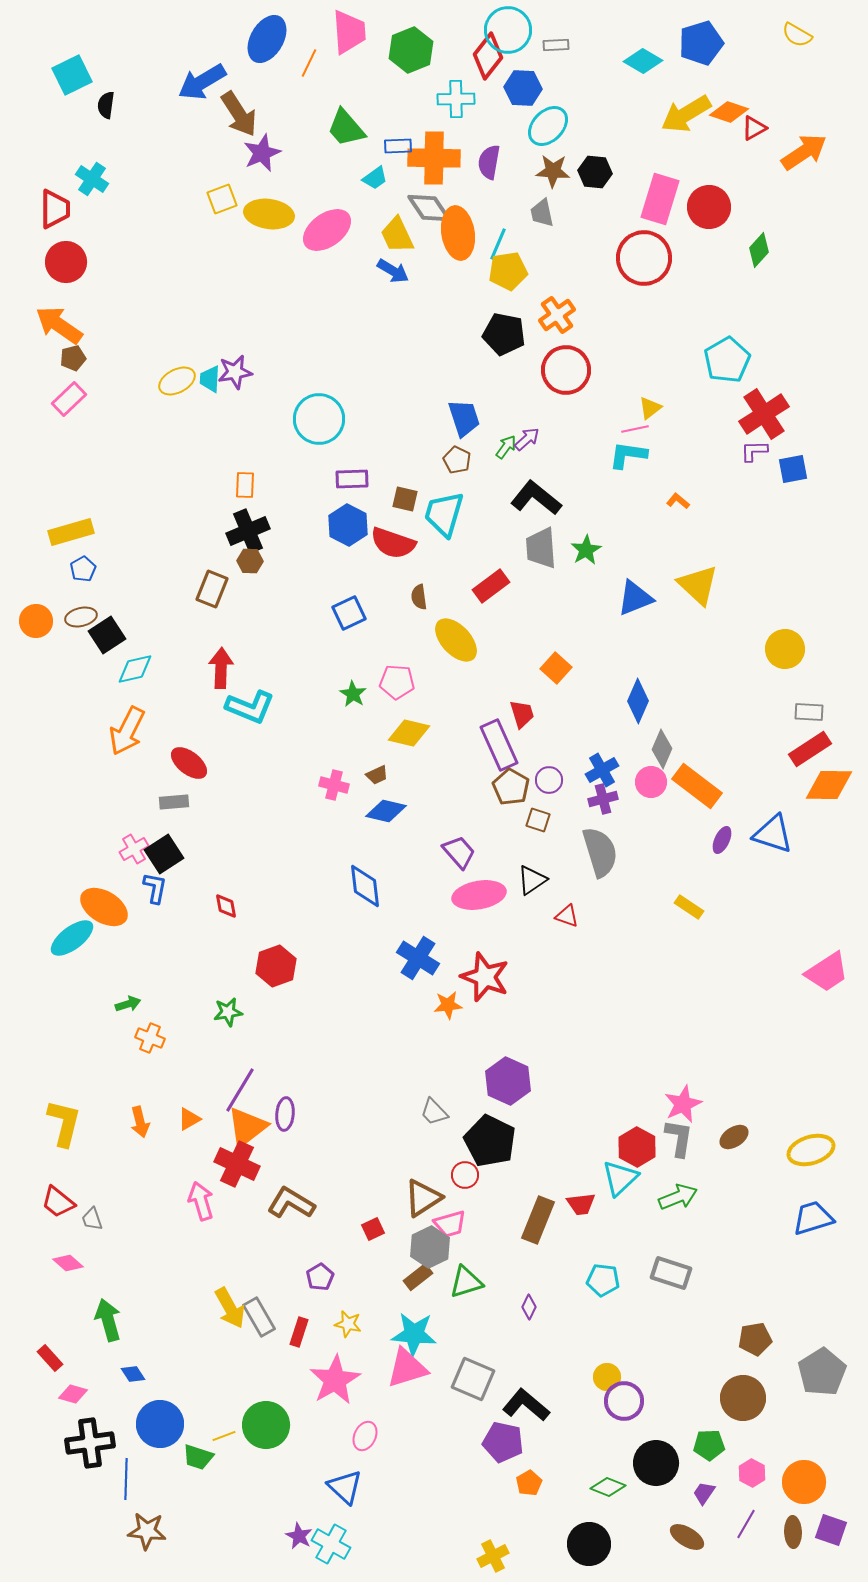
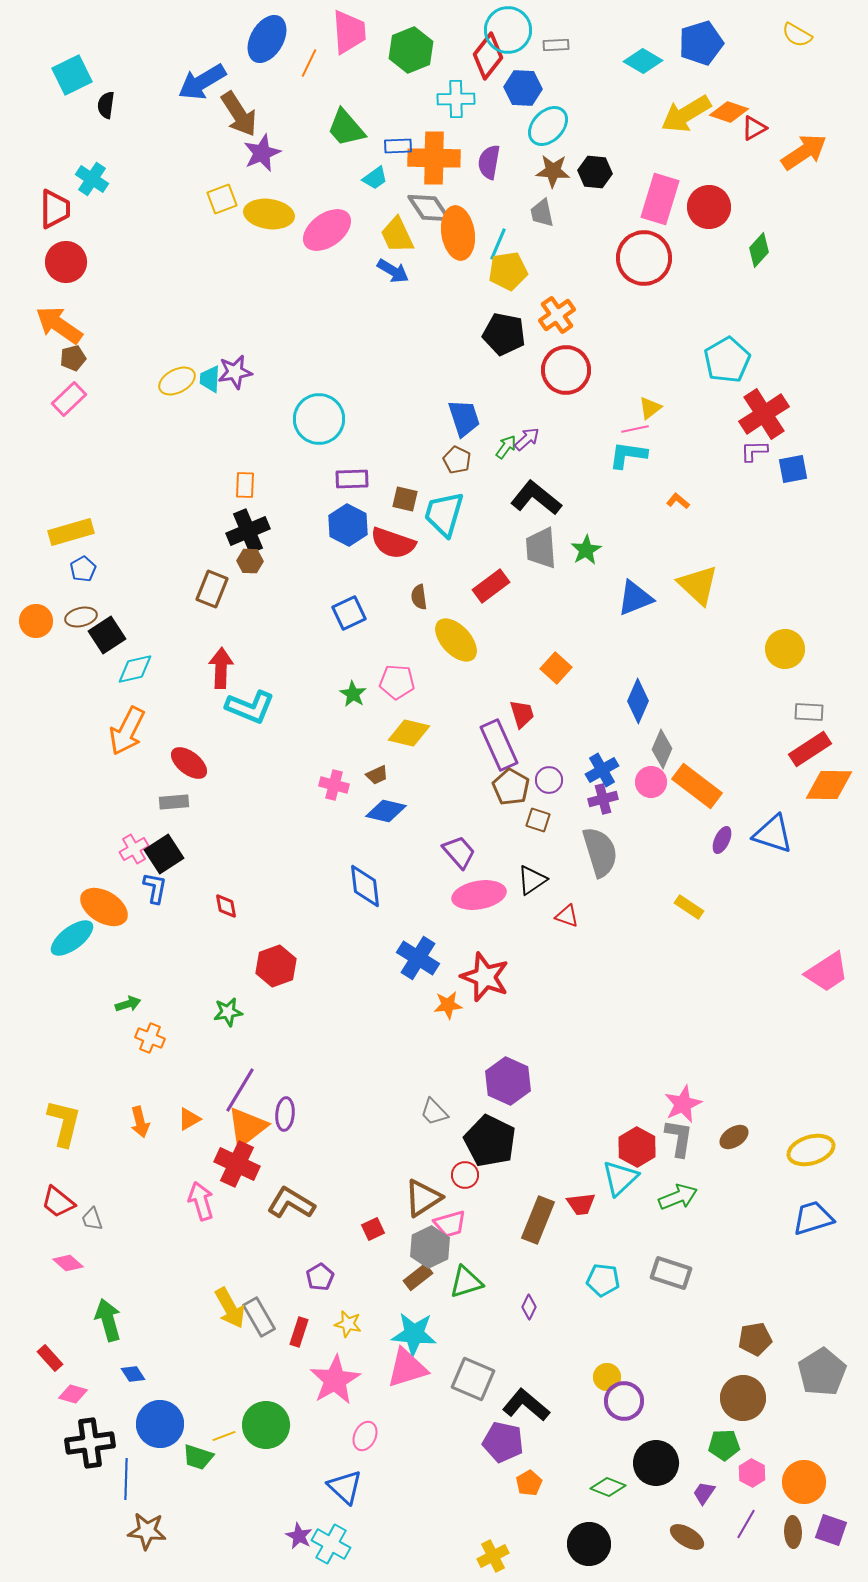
green pentagon at (709, 1445): moved 15 px right
